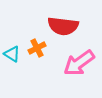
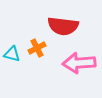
cyan triangle: rotated 18 degrees counterclockwise
pink arrow: rotated 32 degrees clockwise
